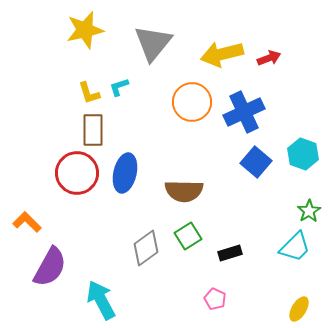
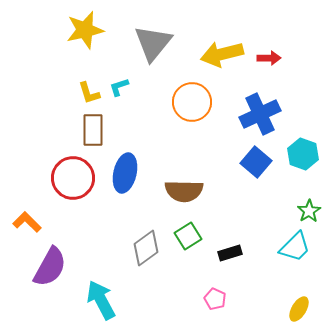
red arrow: rotated 20 degrees clockwise
blue cross: moved 16 px right, 2 px down
red circle: moved 4 px left, 5 px down
